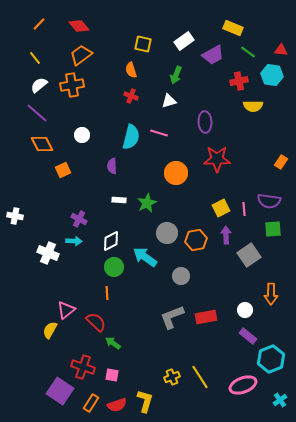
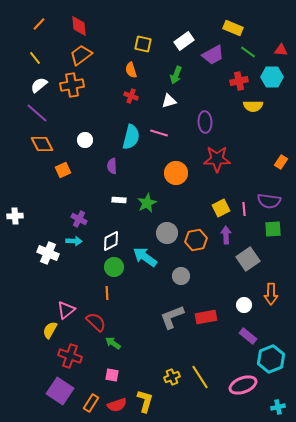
red diamond at (79, 26): rotated 35 degrees clockwise
cyan hexagon at (272, 75): moved 2 px down; rotated 10 degrees counterclockwise
white circle at (82, 135): moved 3 px right, 5 px down
white cross at (15, 216): rotated 14 degrees counterclockwise
gray square at (249, 255): moved 1 px left, 4 px down
white circle at (245, 310): moved 1 px left, 5 px up
red cross at (83, 367): moved 13 px left, 11 px up
cyan cross at (280, 400): moved 2 px left, 7 px down; rotated 24 degrees clockwise
